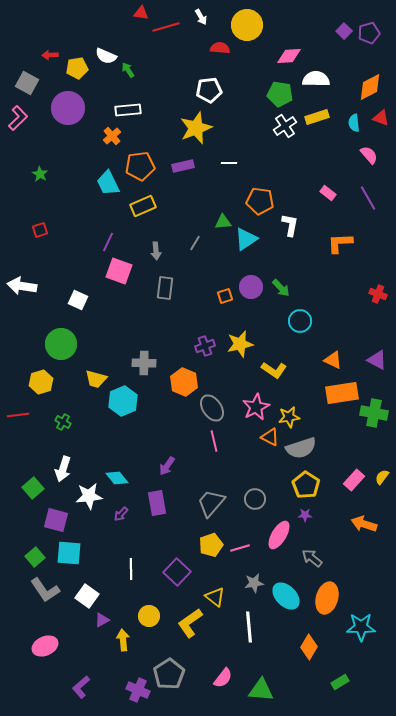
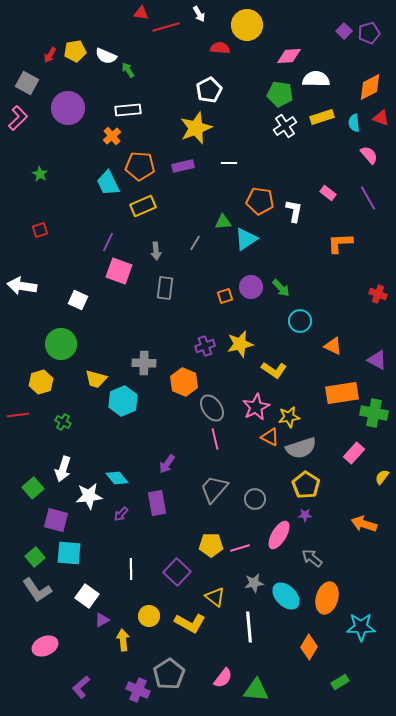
white arrow at (201, 17): moved 2 px left, 3 px up
red arrow at (50, 55): rotated 56 degrees counterclockwise
yellow pentagon at (77, 68): moved 2 px left, 17 px up
white pentagon at (209, 90): rotated 20 degrees counterclockwise
yellow rectangle at (317, 117): moved 5 px right
orange pentagon at (140, 166): rotated 12 degrees clockwise
white L-shape at (290, 225): moved 4 px right, 14 px up
orange triangle at (333, 360): moved 14 px up
pink line at (214, 441): moved 1 px right, 2 px up
purple arrow at (167, 466): moved 2 px up
pink rectangle at (354, 480): moved 27 px up
gray trapezoid at (211, 503): moved 3 px right, 14 px up
yellow pentagon at (211, 545): rotated 20 degrees clockwise
gray L-shape at (45, 590): moved 8 px left
yellow L-shape at (190, 623): rotated 116 degrees counterclockwise
green triangle at (261, 690): moved 5 px left
